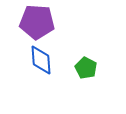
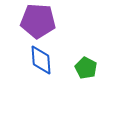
purple pentagon: moved 1 px right, 1 px up
